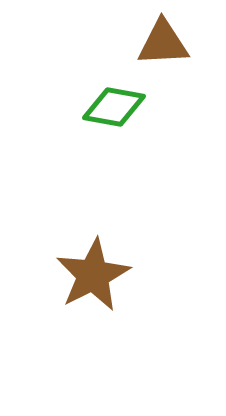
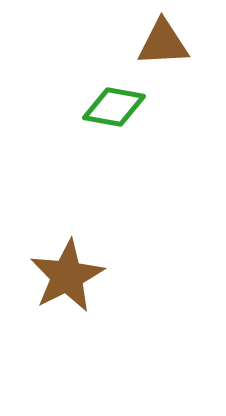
brown star: moved 26 px left, 1 px down
